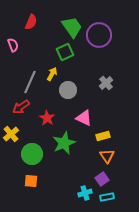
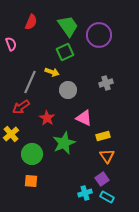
green trapezoid: moved 4 px left, 1 px up
pink semicircle: moved 2 px left, 1 px up
yellow arrow: moved 2 px up; rotated 80 degrees clockwise
gray cross: rotated 24 degrees clockwise
cyan rectangle: rotated 40 degrees clockwise
